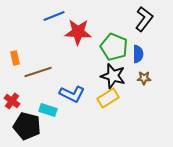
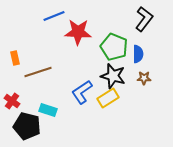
blue L-shape: moved 10 px right, 2 px up; rotated 120 degrees clockwise
